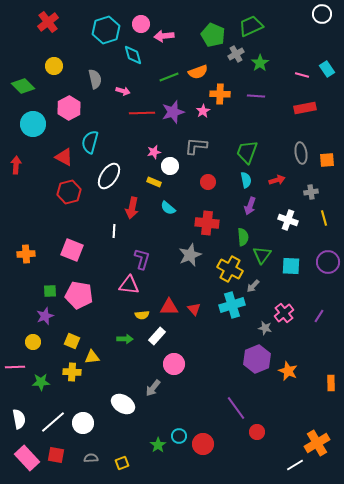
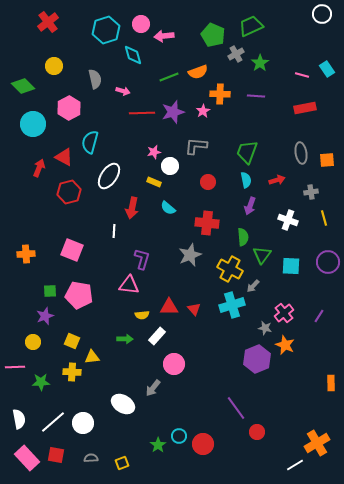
red arrow at (16, 165): moved 23 px right, 3 px down; rotated 18 degrees clockwise
orange star at (288, 371): moved 3 px left, 26 px up
